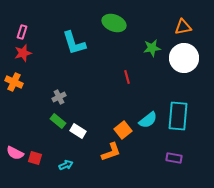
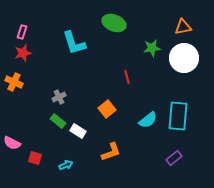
orange square: moved 16 px left, 21 px up
pink semicircle: moved 3 px left, 10 px up
purple rectangle: rotated 49 degrees counterclockwise
